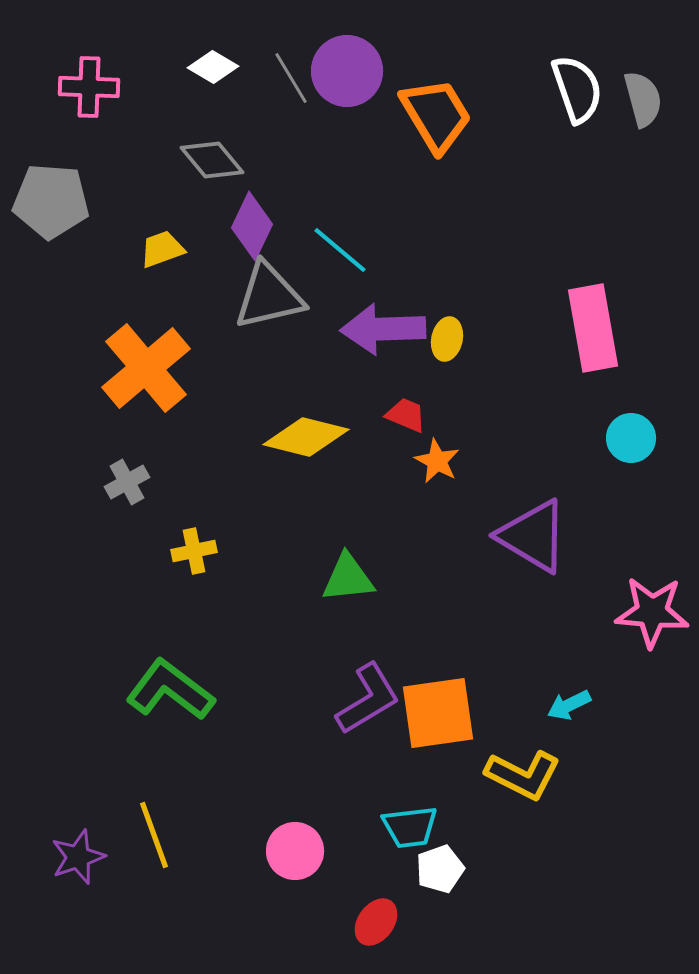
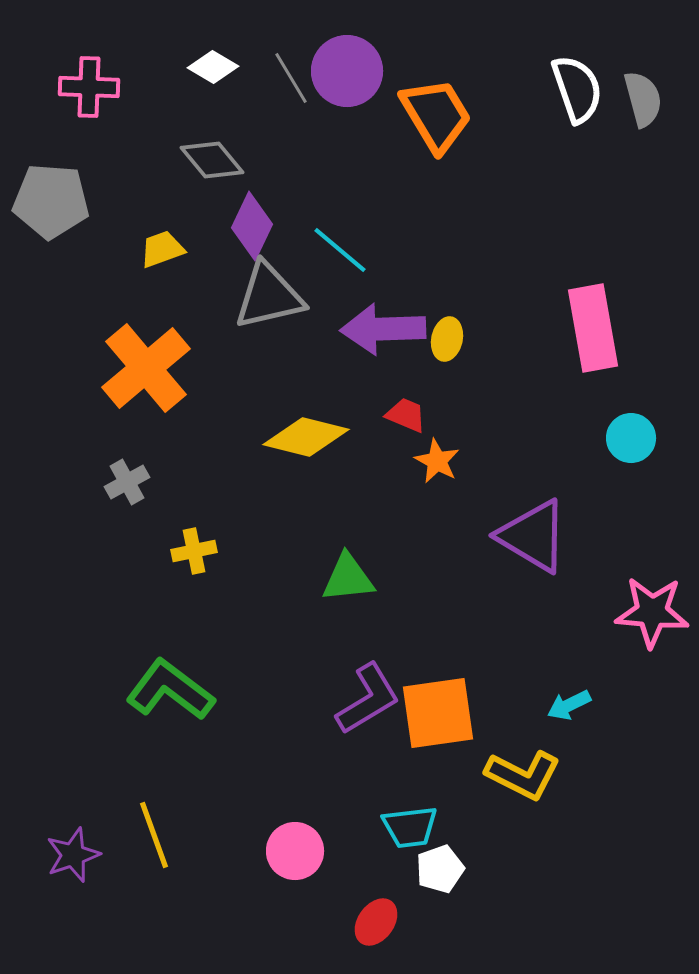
purple star: moved 5 px left, 2 px up
